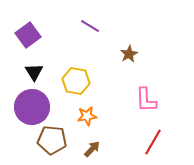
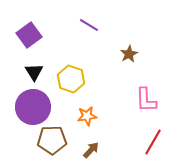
purple line: moved 1 px left, 1 px up
purple square: moved 1 px right
yellow hexagon: moved 5 px left, 2 px up; rotated 8 degrees clockwise
purple circle: moved 1 px right
brown pentagon: rotated 8 degrees counterclockwise
brown arrow: moved 1 px left, 1 px down
